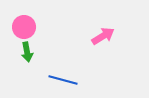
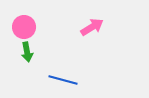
pink arrow: moved 11 px left, 9 px up
